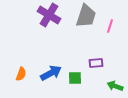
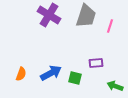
green square: rotated 16 degrees clockwise
